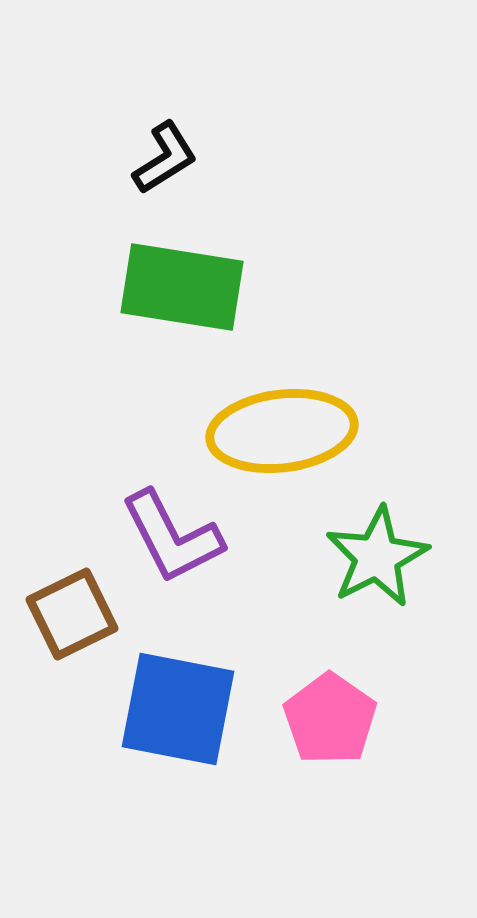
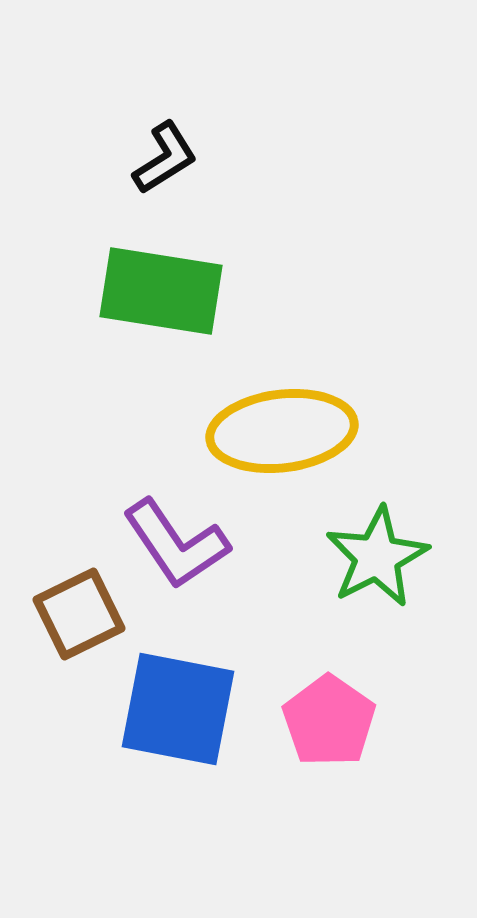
green rectangle: moved 21 px left, 4 px down
purple L-shape: moved 4 px right, 7 px down; rotated 7 degrees counterclockwise
brown square: moved 7 px right
pink pentagon: moved 1 px left, 2 px down
